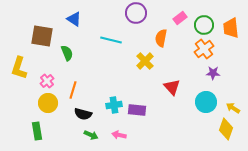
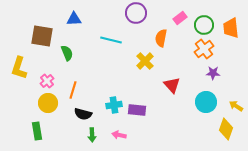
blue triangle: rotated 35 degrees counterclockwise
red triangle: moved 2 px up
yellow arrow: moved 3 px right, 2 px up
green arrow: moved 1 px right; rotated 64 degrees clockwise
